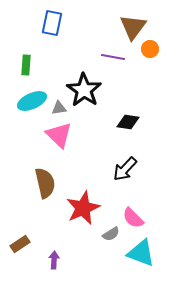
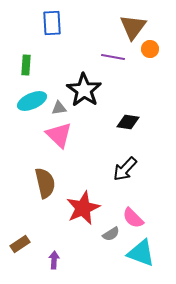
blue rectangle: rotated 15 degrees counterclockwise
